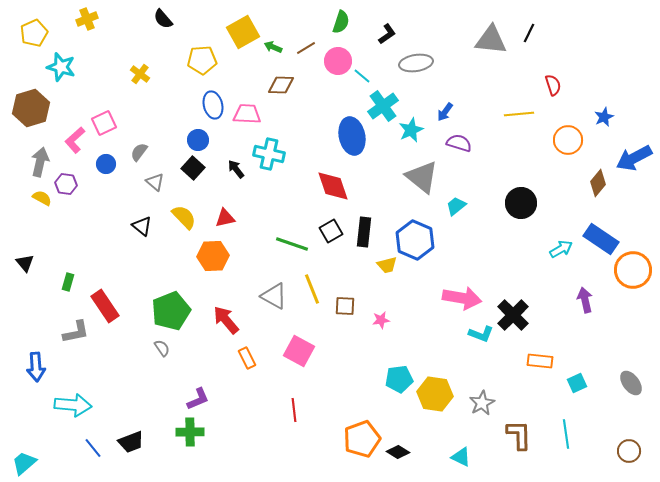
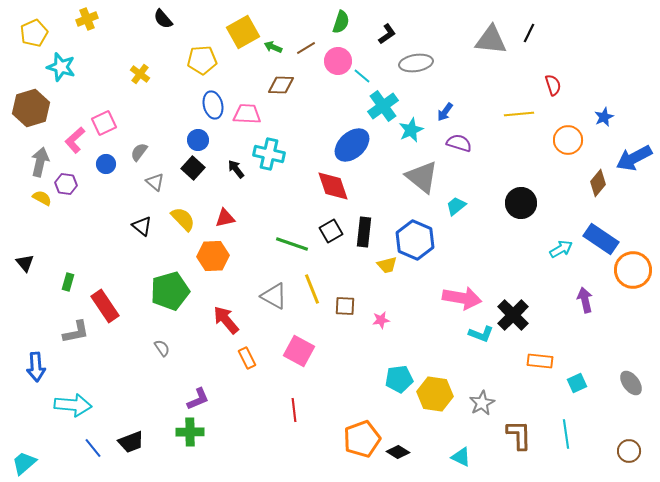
blue ellipse at (352, 136): moved 9 px down; rotated 60 degrees clockwise
yellow semicircle at (184, 217): moved 1 px left, 2 px down
green pentagon at (171, 311): moved 1 px left, 20 px up; rotated 6 degrees clockwise
